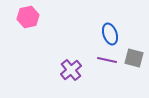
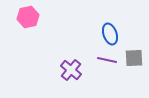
gray square: rotated 18 degrees counterclockwise
purple cross: rotated 10 degrees counterclockwise
